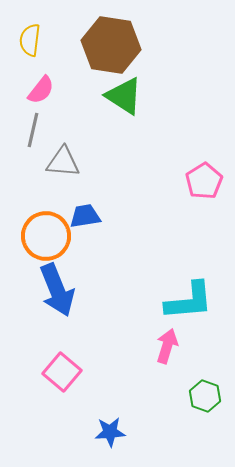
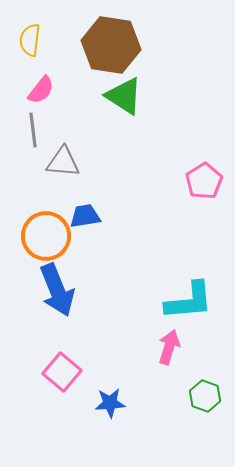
gray line: rotated 20 degrees counterclockwise
pink arrow: moved 2 px right, 1 px down
blue star: moved 29 px up
